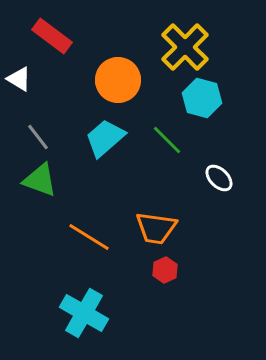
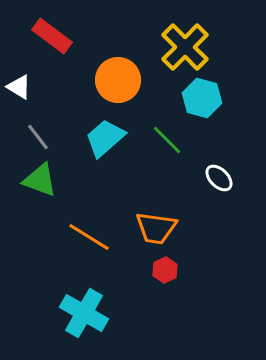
white triangle: moved 8 px down
